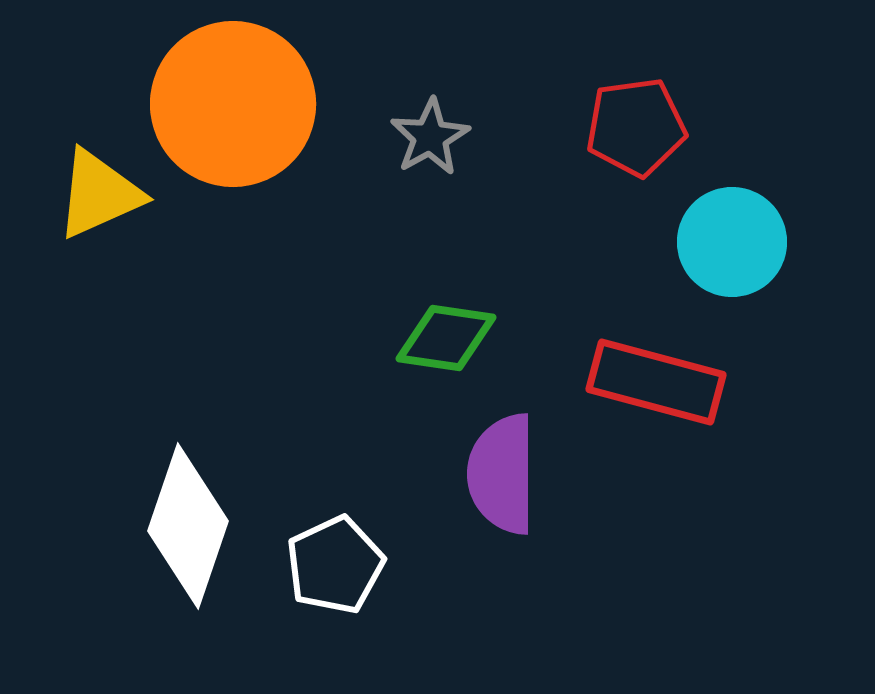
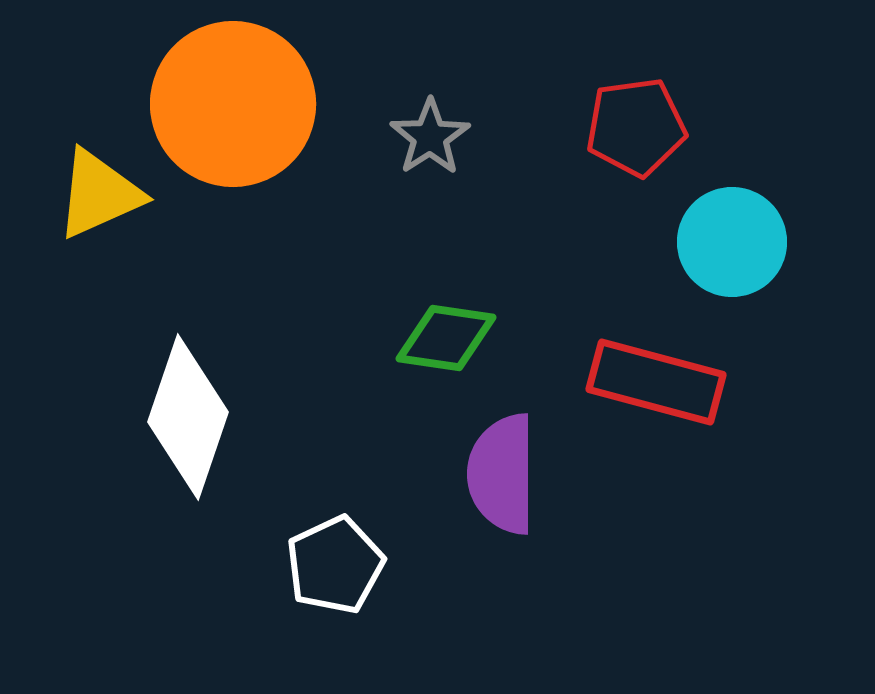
gray star: rotated 4 degrees counterclockwise
white diamond: moved 109 px up
